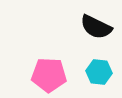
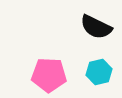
cyan hexagon: rotated 20 degrees counterclockwise
